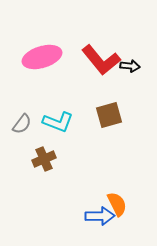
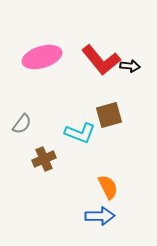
cyan L-shape: moved 22 px right, 11 px down
orange semicircle: moved 9 px left, 17 px up
